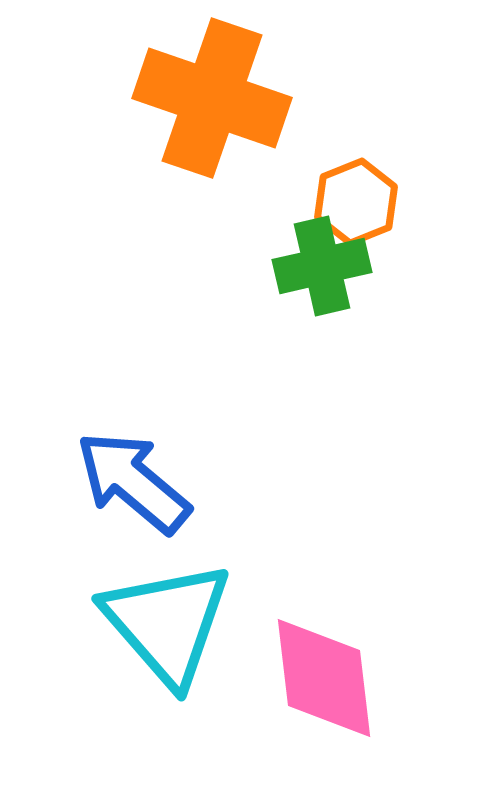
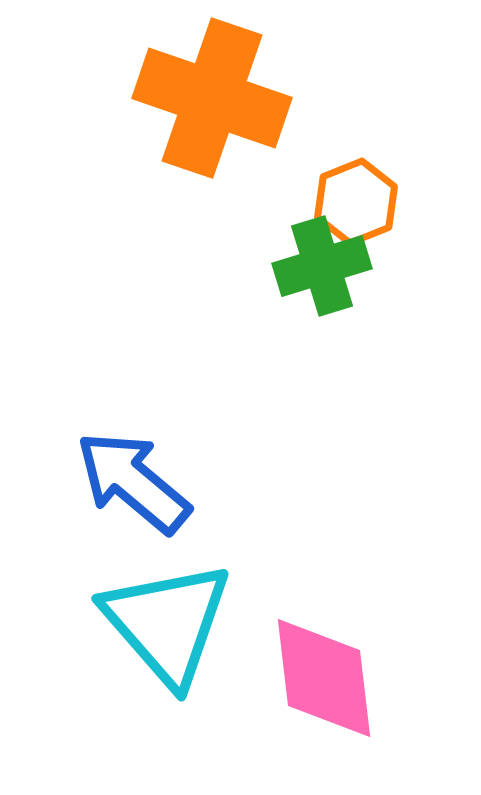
green cross: rotated 4 degrees counterclockwise
